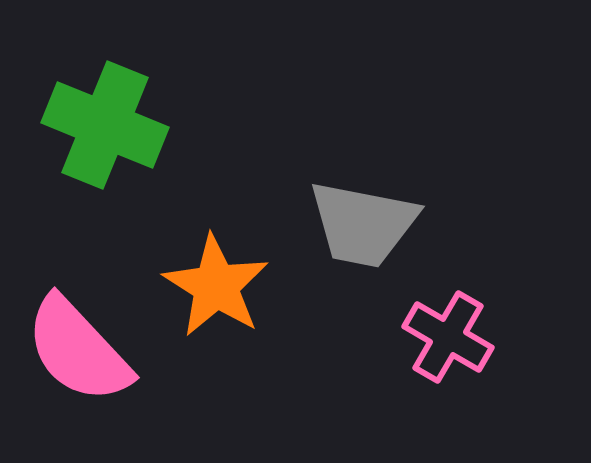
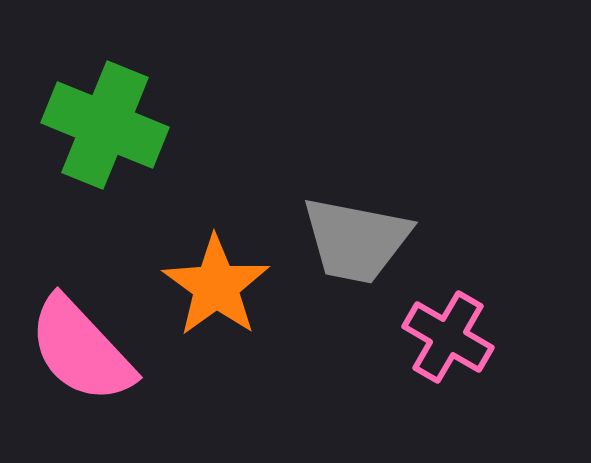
gray trapezoid: moved 7 px left, 16 px down
orange star: rotated 4 degrees clockwise
pink semicircle: moved 3 px right
